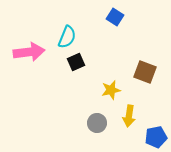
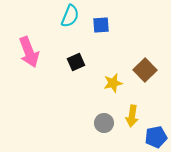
blue square: moved 14 px left, 8 px down; rotated 36 degrees counterclockwise
cyan semicircle: moved 3 px right, 21 px up
pink arrow: rotated 76 degrees clockwise
brown square: moved 2 px up; rotated 25 degrees clockwise
yellow star: moved 2 px right, 7 px up
yellow arrow: moved 3 px right
gray circle: moved 7 px right
